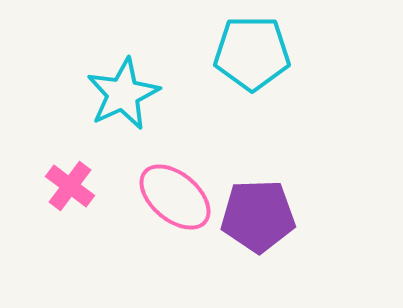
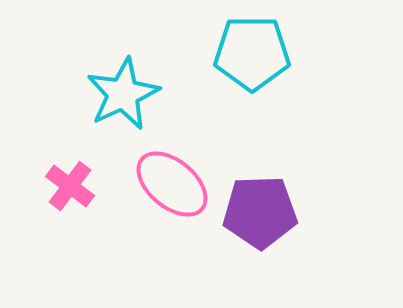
pink ellipse: moved 3 px left, 13 px up
purple pentagon: moved 2 px right, 4 px up
